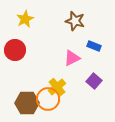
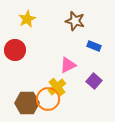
yellow star: moved 2 px right
pink triangle: moved 4 px left, 7 px down
